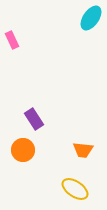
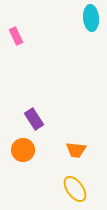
cyan ellipse: rotated 40 degrees counterclockwise
pink rectangle: moved 4 px right, 4 px up
orange trapezoid: moved 7 px left
yellow ellipse: rotated 20 degrees clockwise
